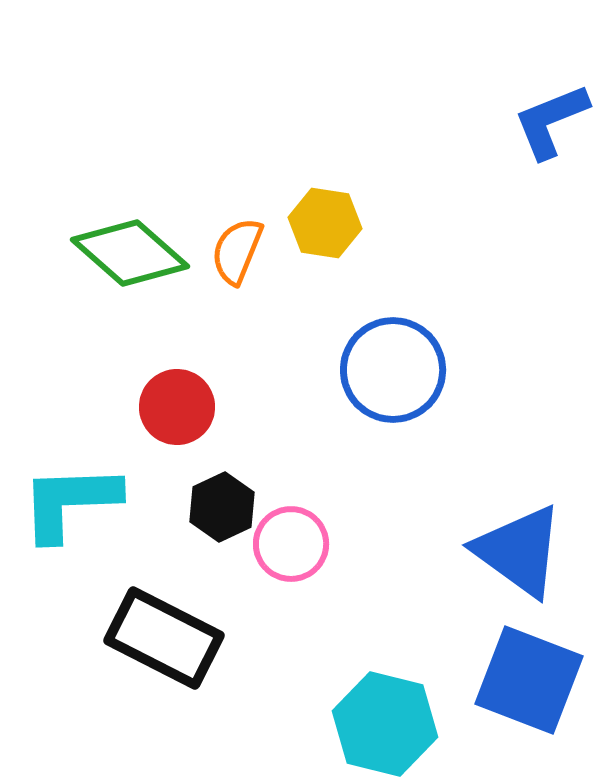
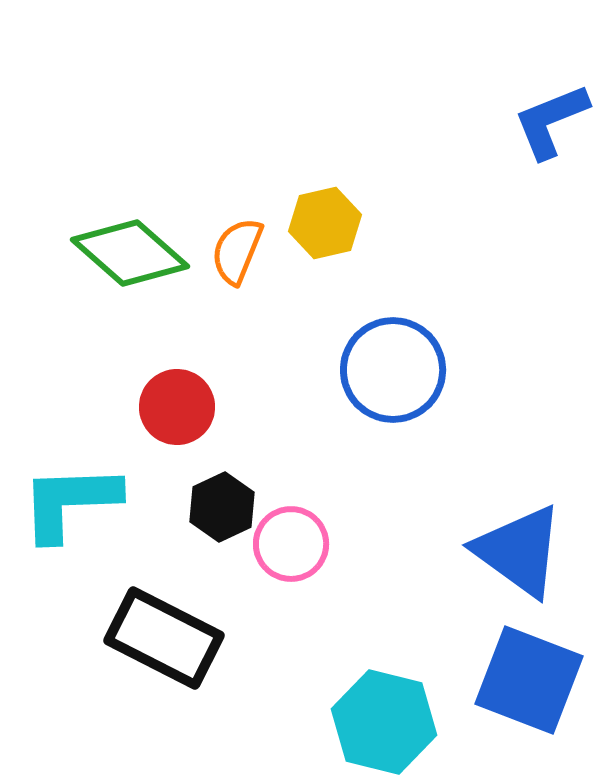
yellow hexagon: rotated 22 degrees counterclockwise
cyan hexagon: moved 1 px left, 2 px up
